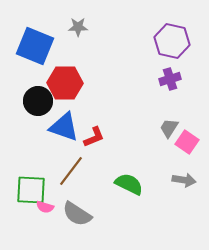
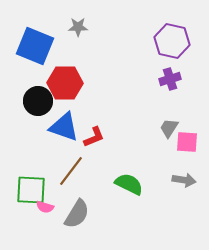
pink square: rotated 30 degrees counterclockwise
gray semicircle: rotated 92 degrees counterclockwise
